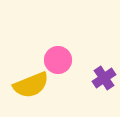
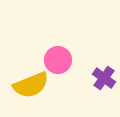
purple cross: rotated 20 degrees counterclockwise
